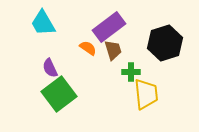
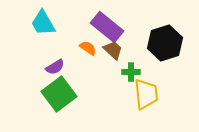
purple rectangle: moved 2 px left; rotated 76 degrees clockwise
brown trapezoid: rotated 30 degrees counterclockwise
purple semicircle: moved 5 px right, 1 px up; rotated 96 degrees counterclockwise
